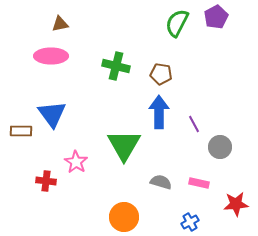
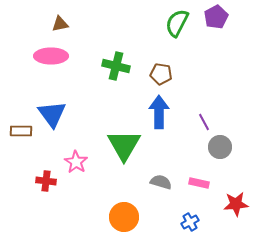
purple line: moved 10 px right, 2 px up
